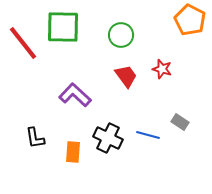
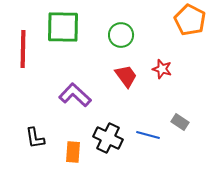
red line: moved 6 px down; rotated 39 degrees clockwise
